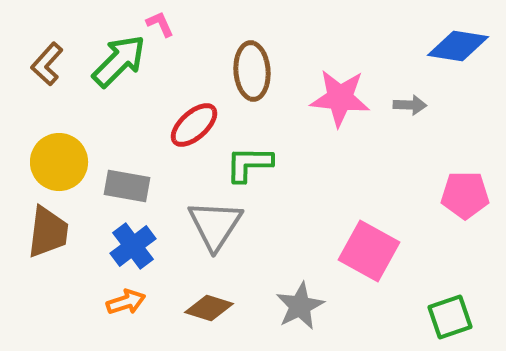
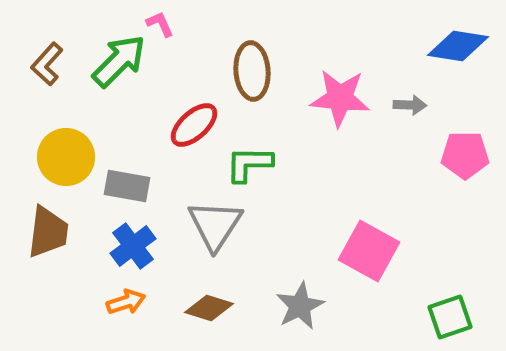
yellow circle: moved 7 px right, 5 px up
pink pentagon: moved 40 px up
